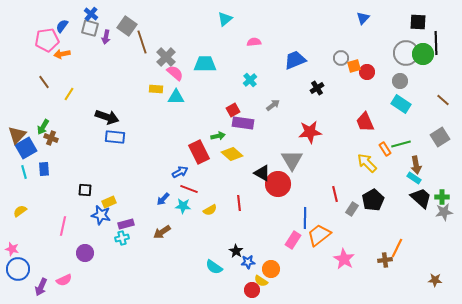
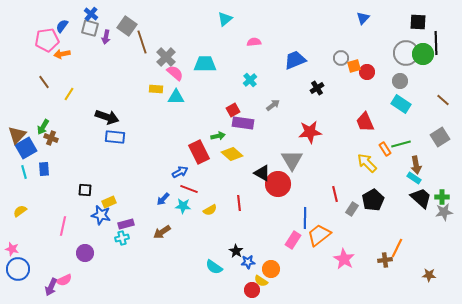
brown star at (435, 280): moved 6 px left, 5 px up
purple arrow at (41, 287): moved 10 px right
